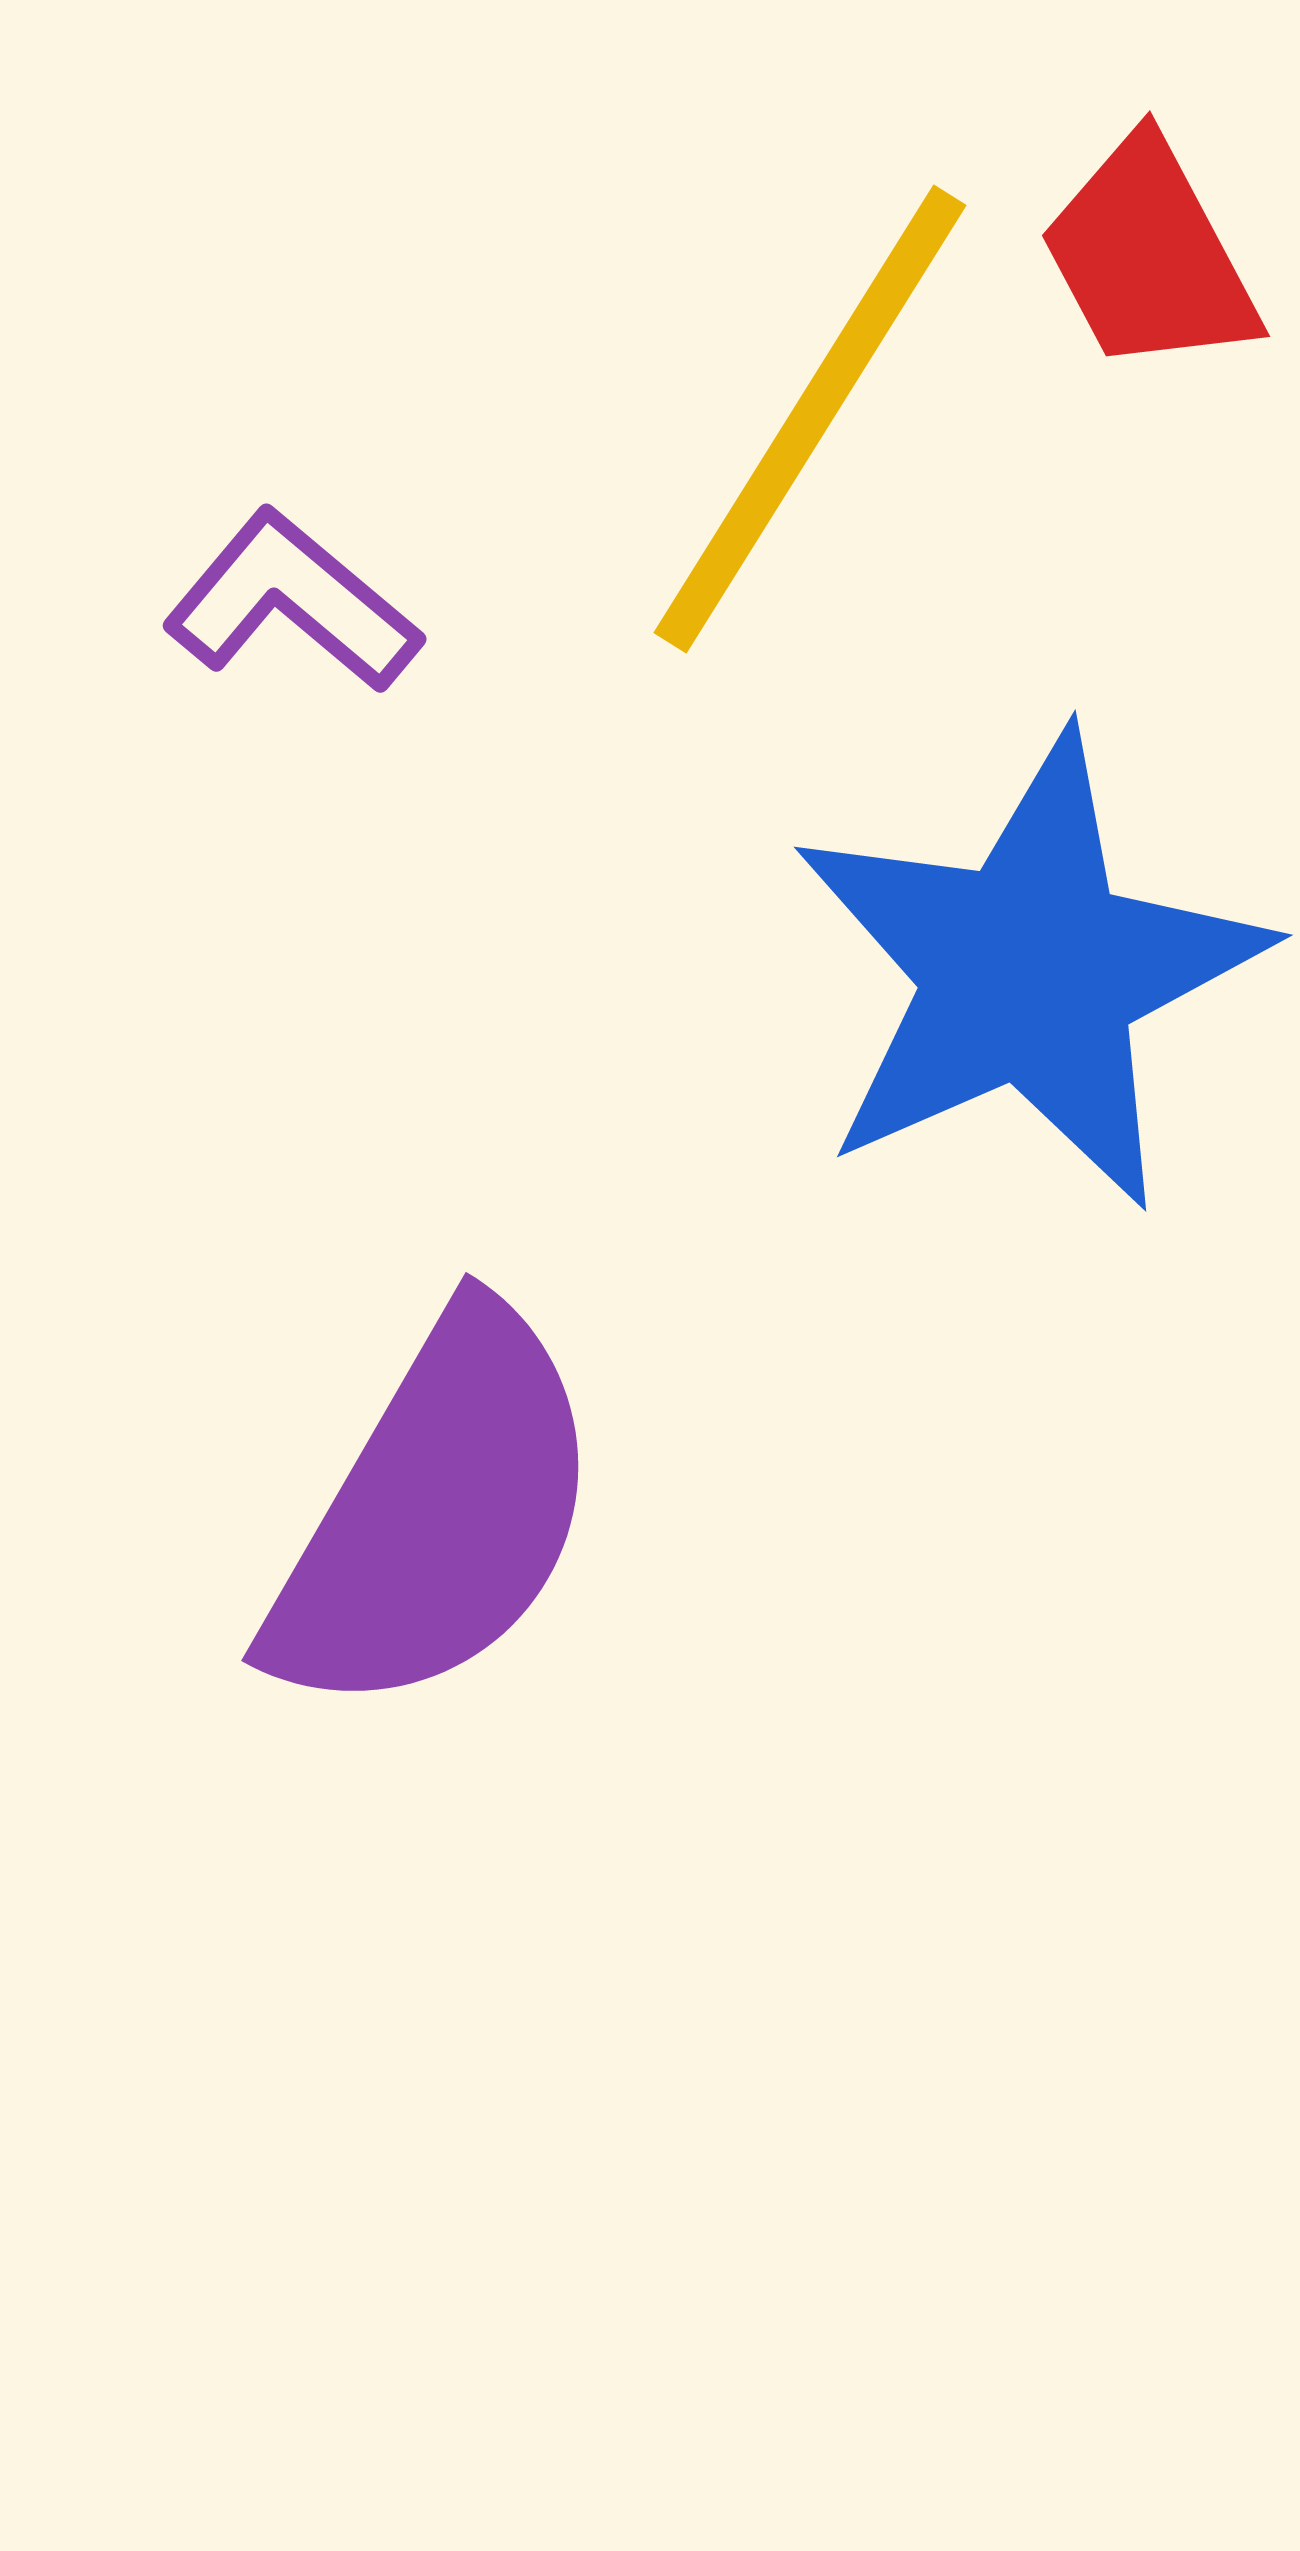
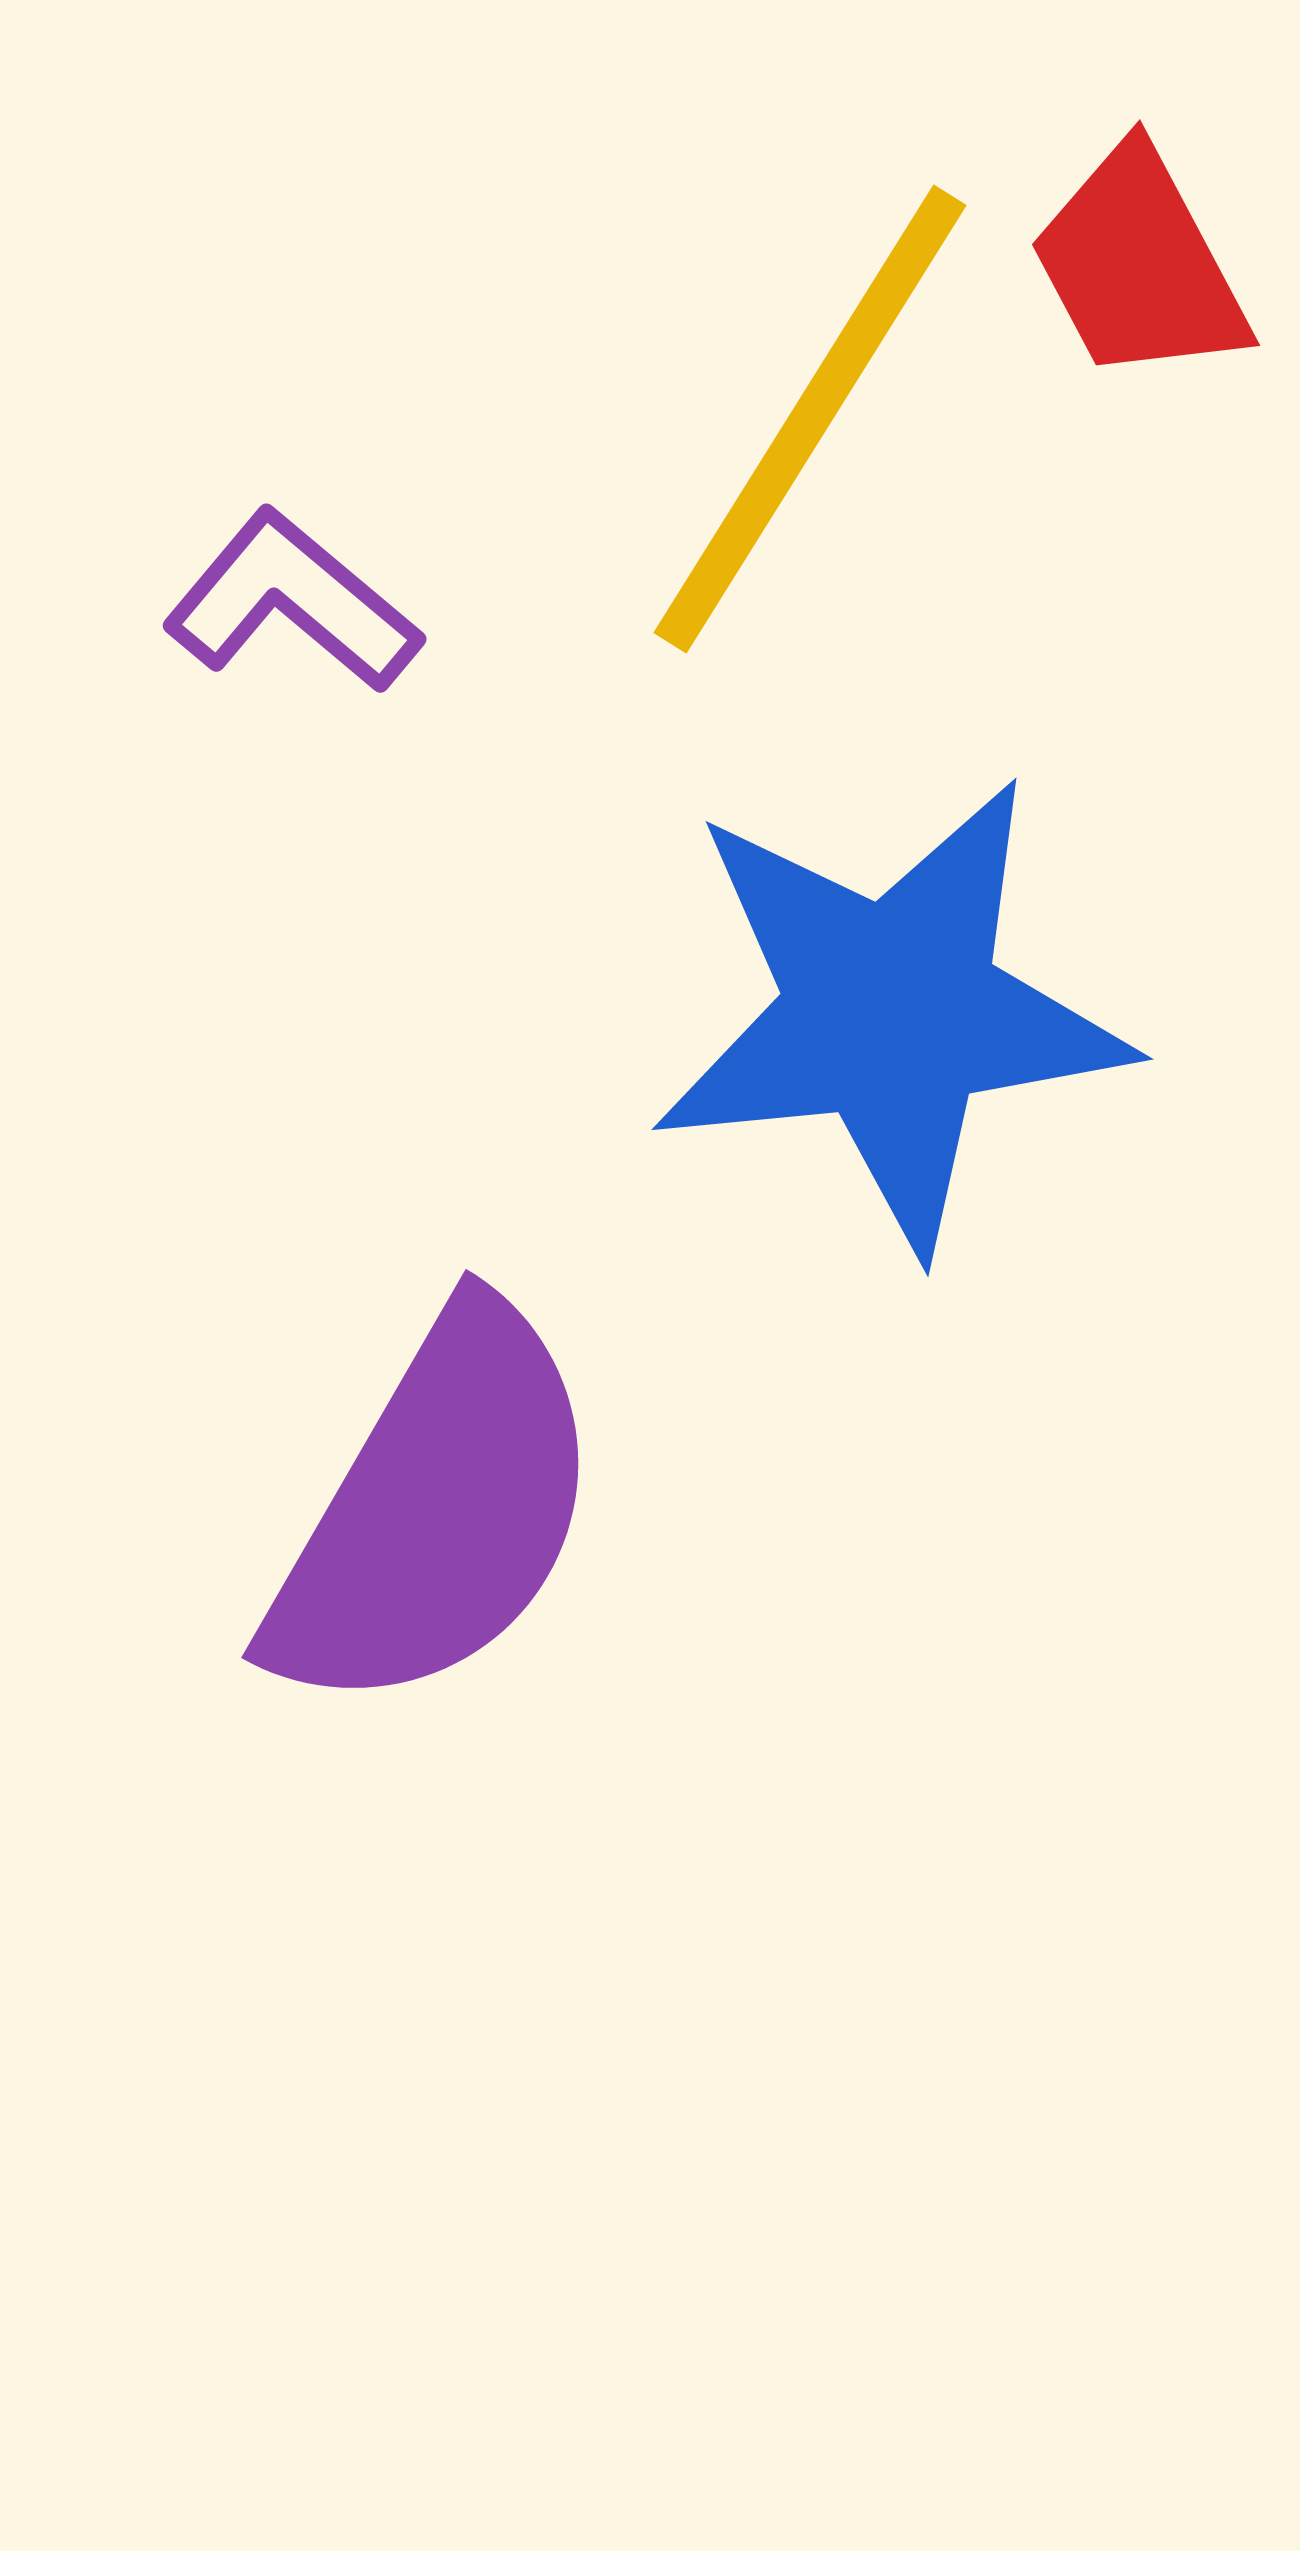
red trapezoid: moved 10 px left, 9 px down
blue star: moved 138 px left, 41 px down; rotated 18 degrees clockwise
purple semicircle: moved 3 px up
